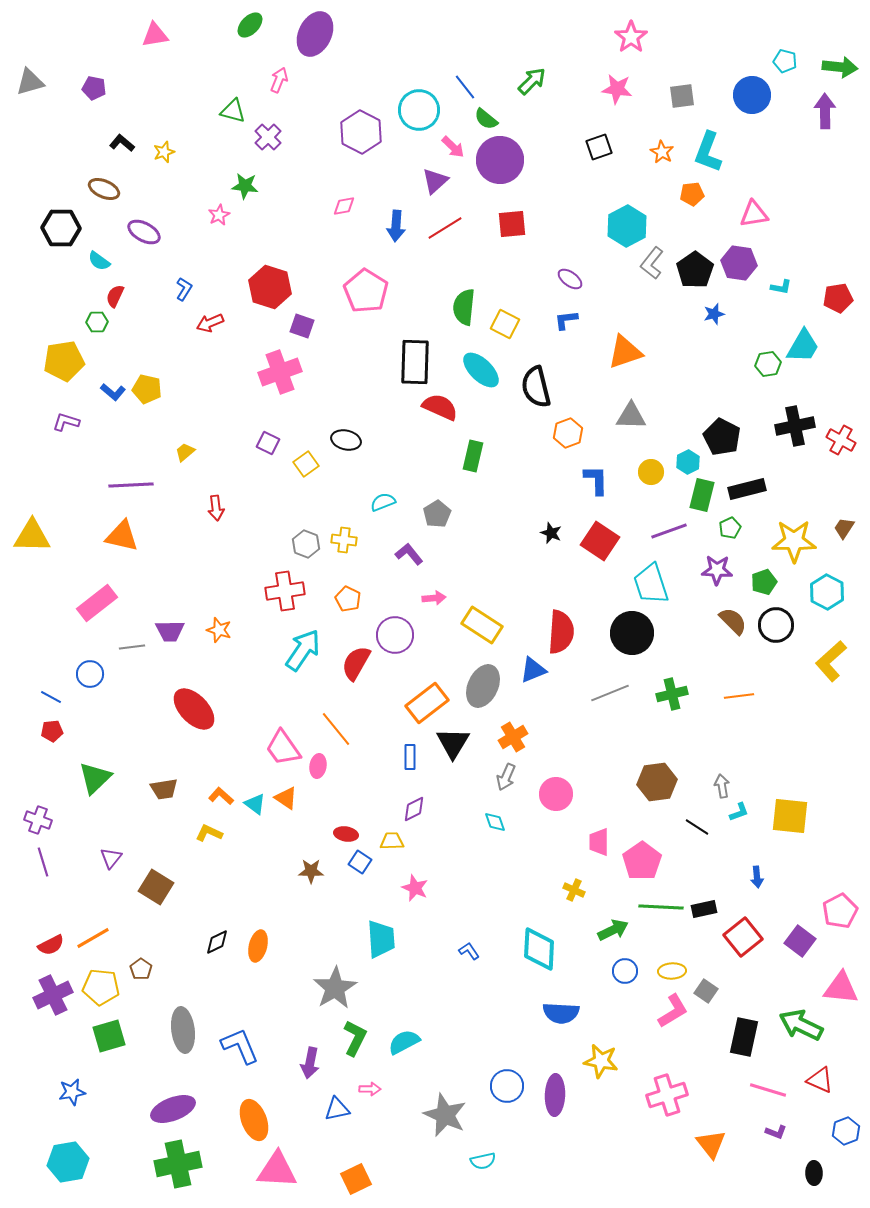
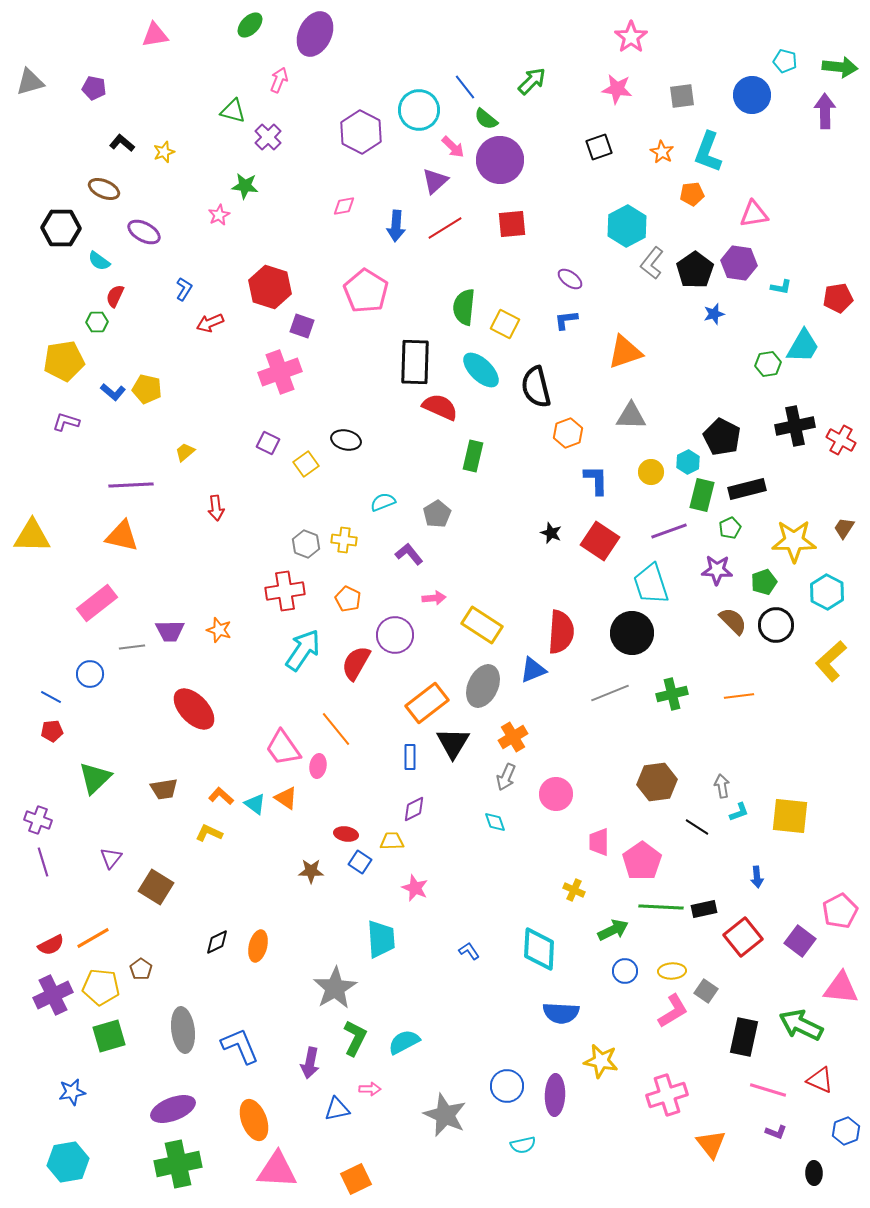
cyan semicircle at (483, 1161): moved 40 px right, 16 px up
